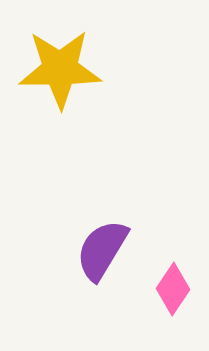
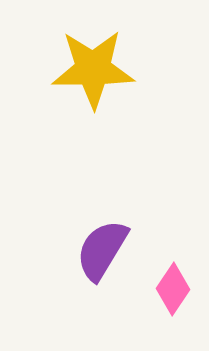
yellow star: moved 33 px right
